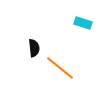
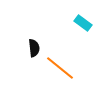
cyan rectangle: rotated 18 degrees clockwise
